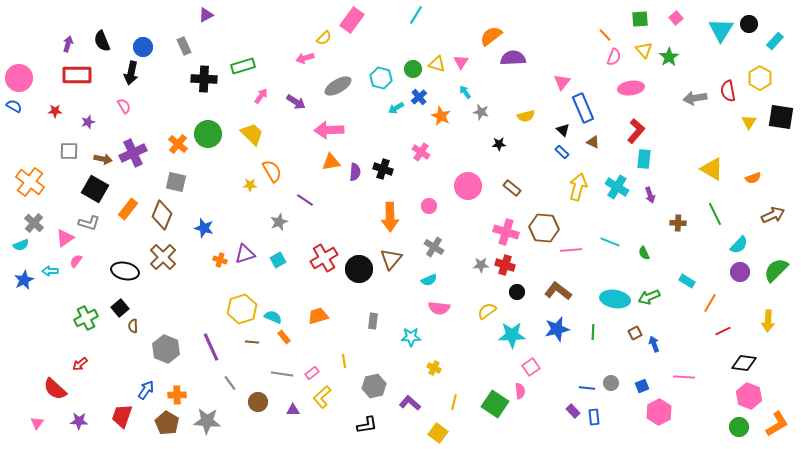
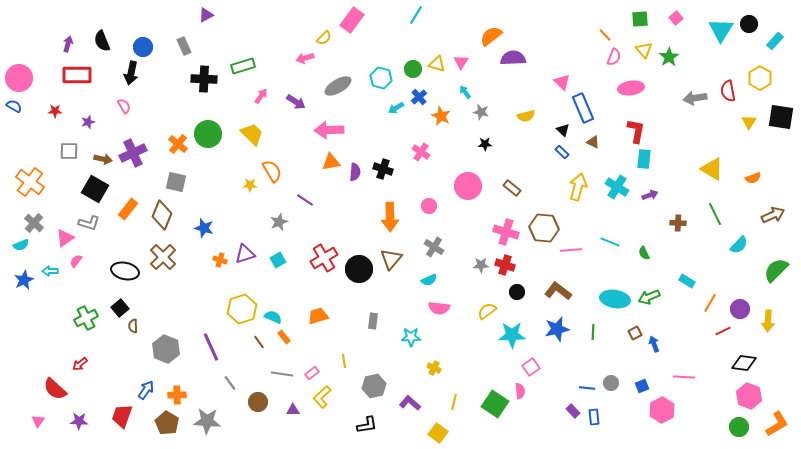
pink triangle at (562, 82): rotated 24 degrees counterclockwise
red L-shape at (636, 131): rotated 30 degrees counterclockwise
black star at (499, 144): moved 14 px left
purple arrow at (650, 195): rotated 91 degrees counterclockwise
purple circle at (740, 272): moved 37 px down
brown line at (252, 342): moved 7 px right; rotated 48 degrees clockwise
pink hexagon at (659, 412): moved 3 px right, 2 px up
pink triangle at (37, 423): moved 1 px right, 2 px up
